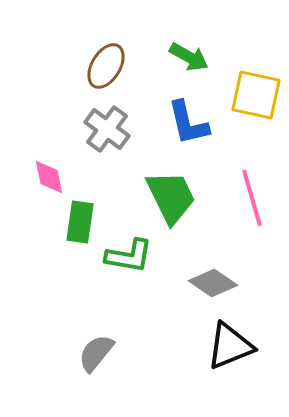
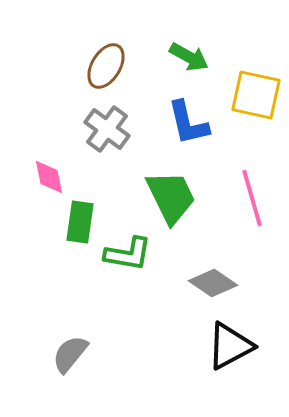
green L-shape: moved 1 px left, 2 px up
black triangle: rotated 6 degrees counterclockwise
gray semicircle: moved 26 px left, 1 px down
